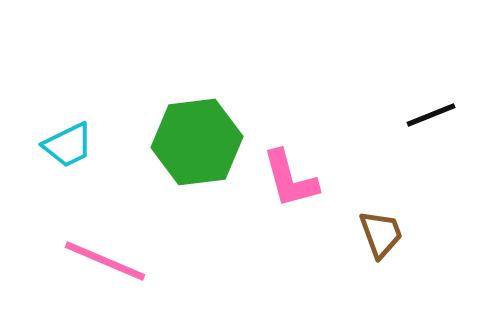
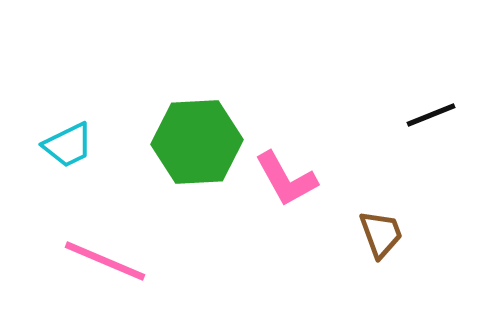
green hexagon: rotated 4 degrees clockwise
pink L-shape: moved 4 px left; rotated 14 degrees counterclockwise
